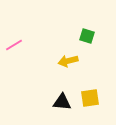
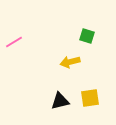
pink line: moved 3 px up
yellow arrow: moved 2 px right, 1 px down
black triangle: moved 2 px left, 1 px up; rotated 18 degrees counterclockwise
